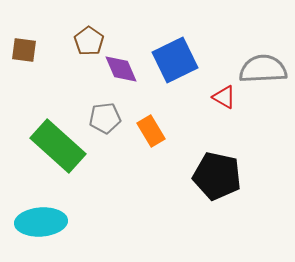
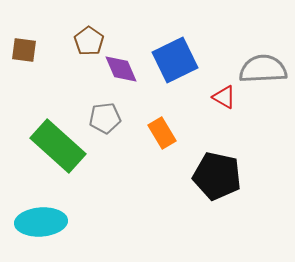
orange rectangle: moved 11 px right, 2 px down
